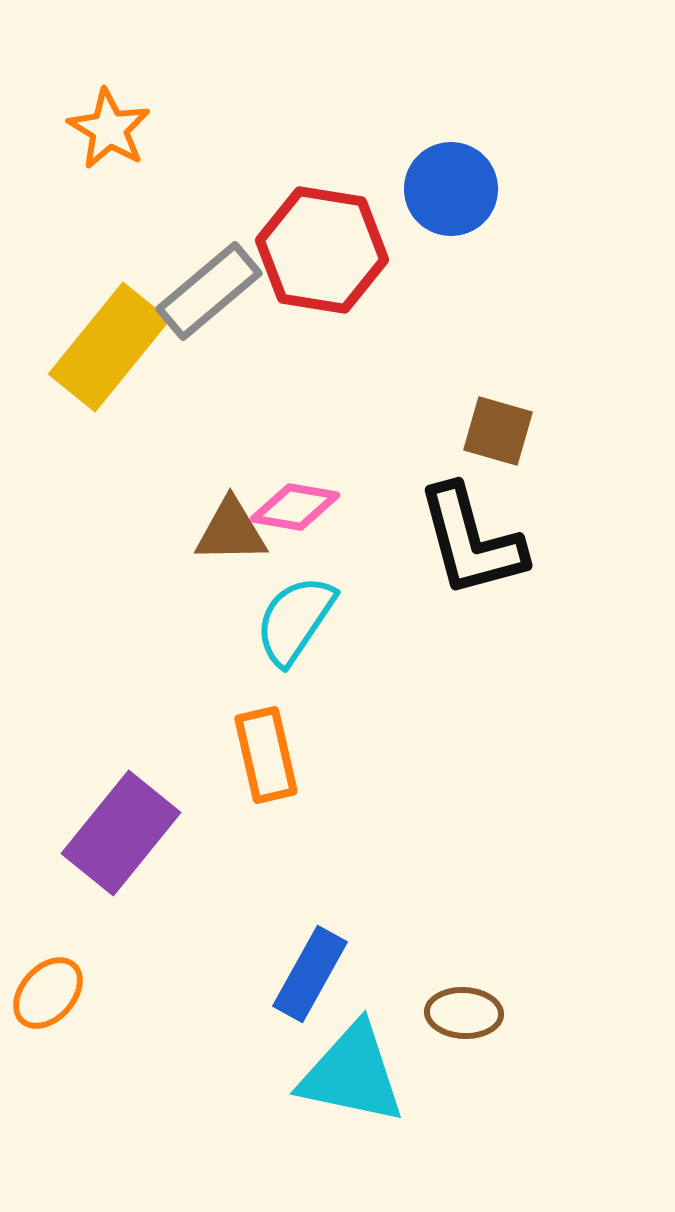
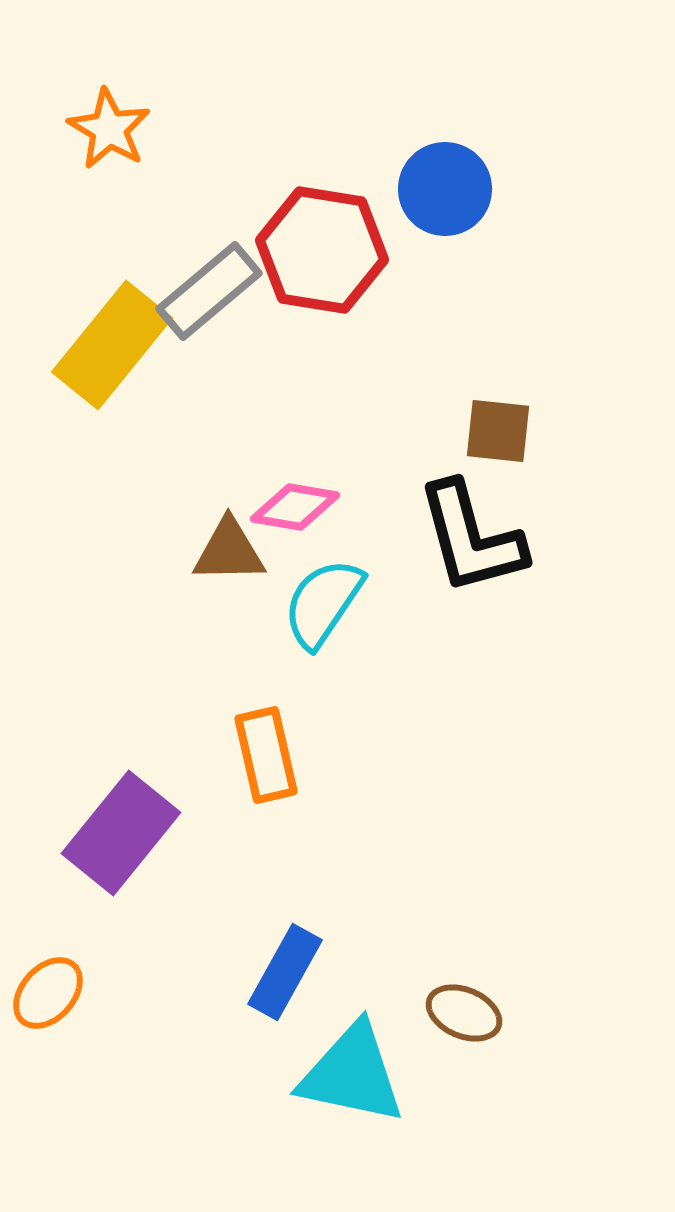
blue circle: moved 6 px left
yellow rectangle: moved 3 px right, 2 px up
brown square: rotated 10 degrees counterclockwise
brown triangle: moved 2 px left, 20 px down
black L-shape: moved 3 px up
cyan semicircle: moved 28 px right, 17 px up
blue rectangle: moved 25 px left, 2 px up
brown ellipse: rotated 20 degrees clockwise
